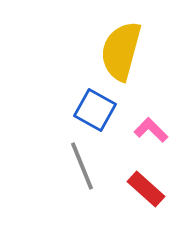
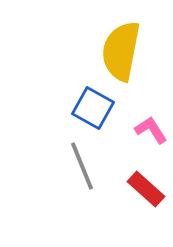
yellow semicircle: rotated 4 degrees counterclockwise
blue square: moved 2 px left, 2 px up
pink L-shape: rotated 12 degrees clockwise
